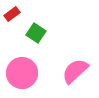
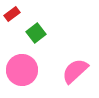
green square: rotated 18 degrees clockwise
pink circle: moved 3 px up
